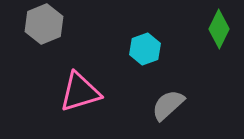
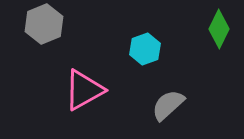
pink triangle: moved 4 px right, 2 px up; rotated 12 degrees counterclockwise
